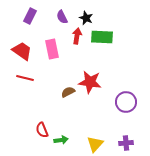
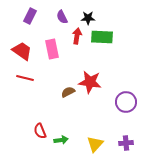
black star: moved 2 px right; rotated 24 degrees counterclockwise
red semicircle: moved 2 px left, 1 px down
